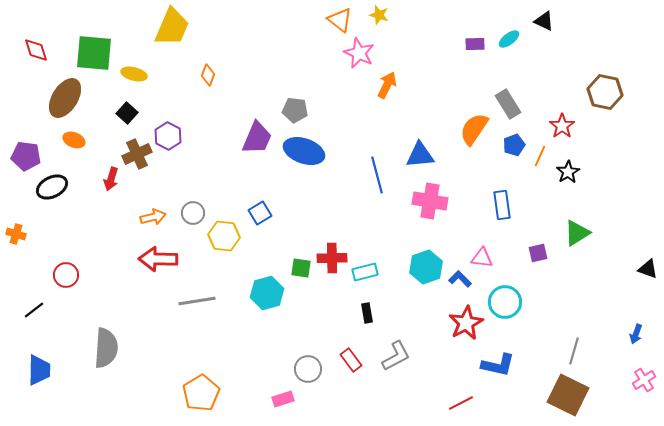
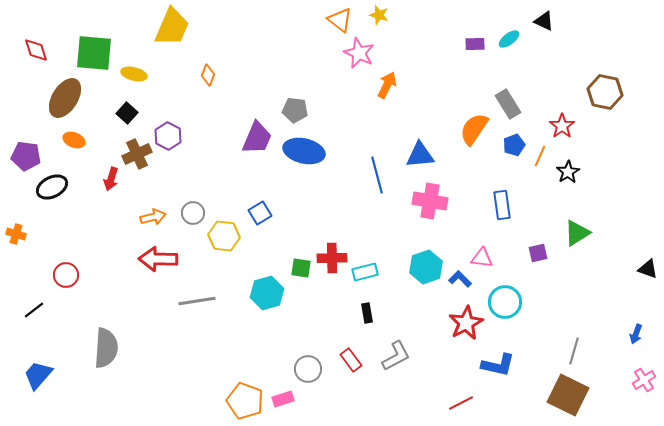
blue ellipse at (304, 151): rotated 6 degrees counterclockwise
blue trapezoid at (39, 370): moved 1 px left, 5 px down; rotated 140 degrees counterclockwise
orange pentagon at (201, 393): moved 44 px right, 8 px down; rotated 21 degrees counterclockwise
